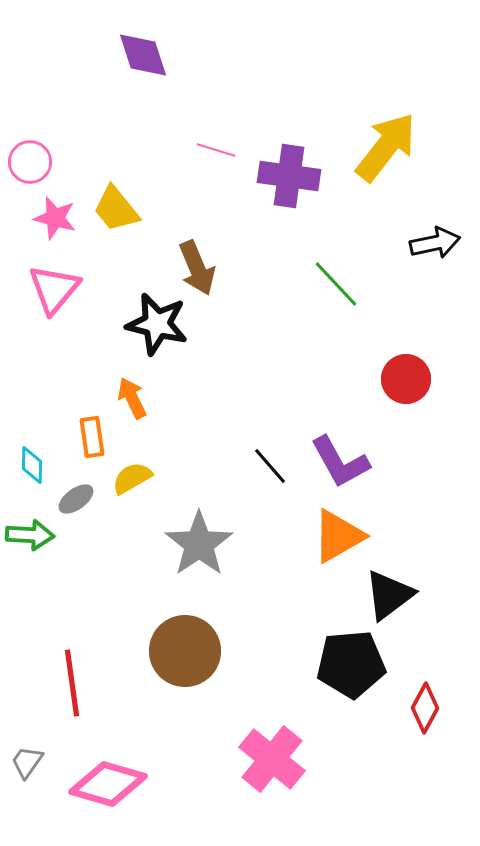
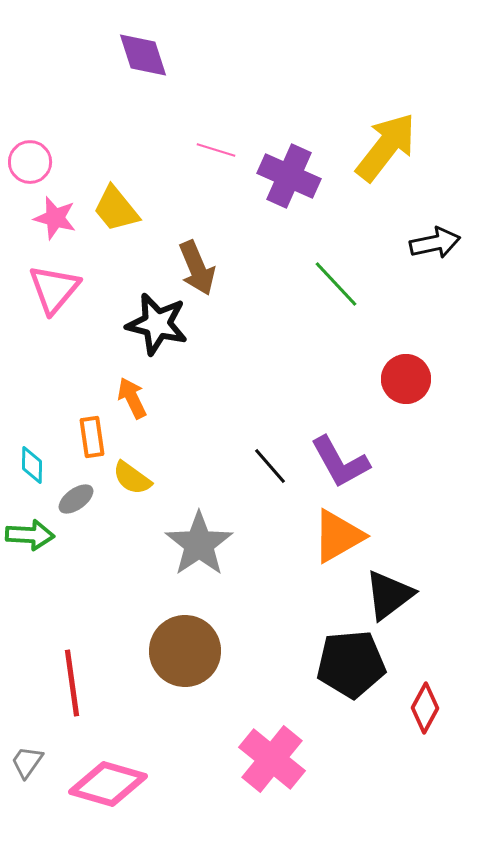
purple cross: rotated 16 degrees clockwise
yellow semicircle: rotated 114 degrees counterclockwise
